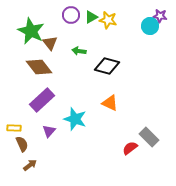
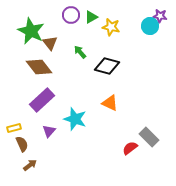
yellow star: moved 3 px right, 7 px down
green arrow: moved 1 px right, 1 px down; rotated 40 degrees clockwise
yellow rectangle: rotated 16 degrees counterclockwise
